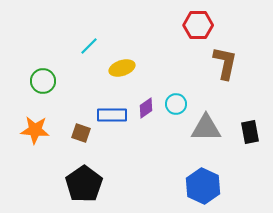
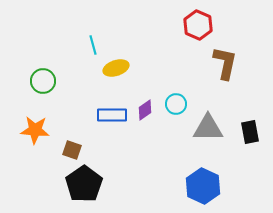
red hexagon: rotated 24 degrees clockwise
cyan line: moved 4 px right, 1 px up; rotated 60 degrees counterclockwise
yellow ellipse: moved 6 px left
purple diamond: moved 1 px left, 2 px down
gray triangle: moved 2 px right
brown square: moved 9 px left, 17 px down
